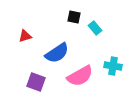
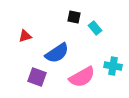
pink semicircle: moved 2 px right, 1 px down
purple square: moved 1 px right, 5 px up
